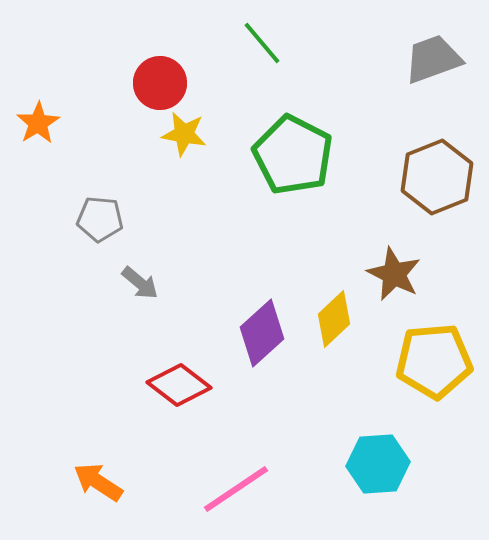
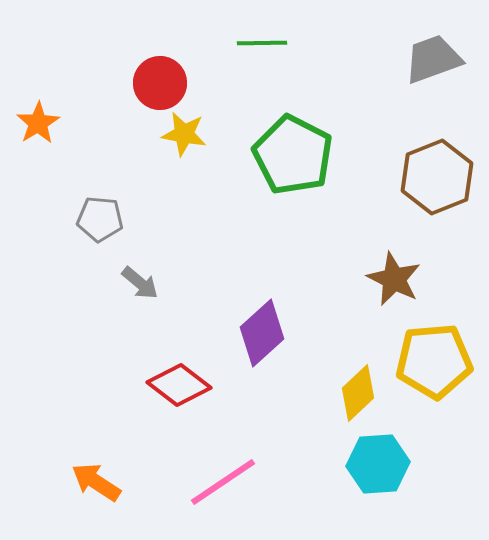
green line: rotated 51 degrees counterclockwise
brown star: moved 5 px down
yellow diamond: moved 24 px right, 74 px down
orange arrow: moved 2 px left
pink line: moved 13 px left, 7 px up
